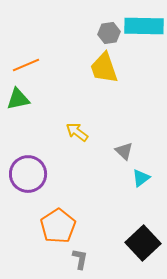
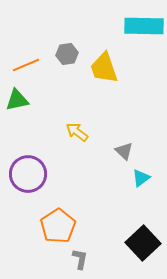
gray hexagon: moved 42 px left, 21 px down
green triangle: moved 1 px left, 1 px down
